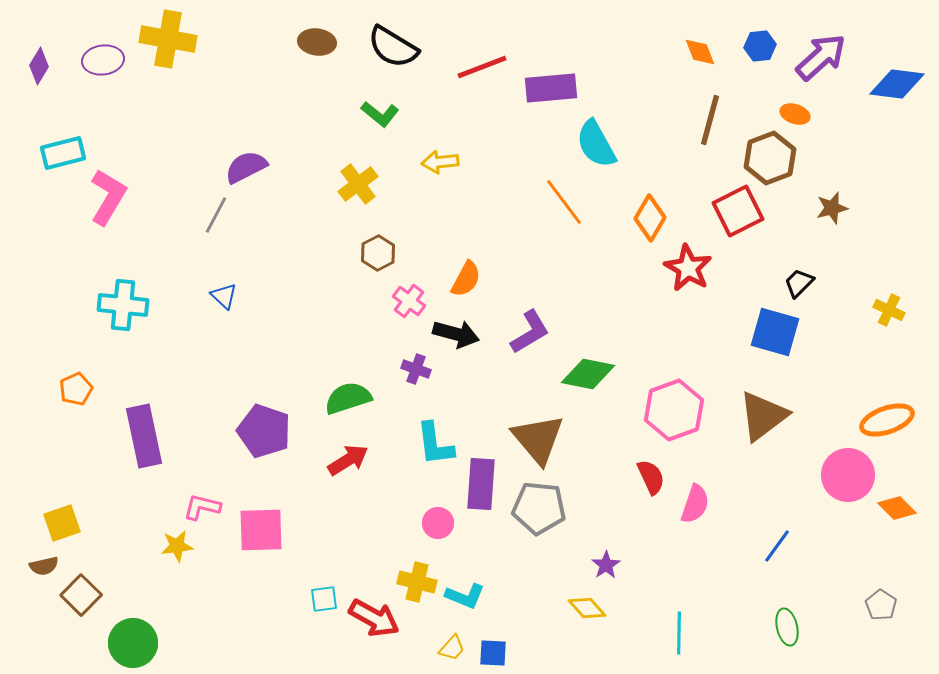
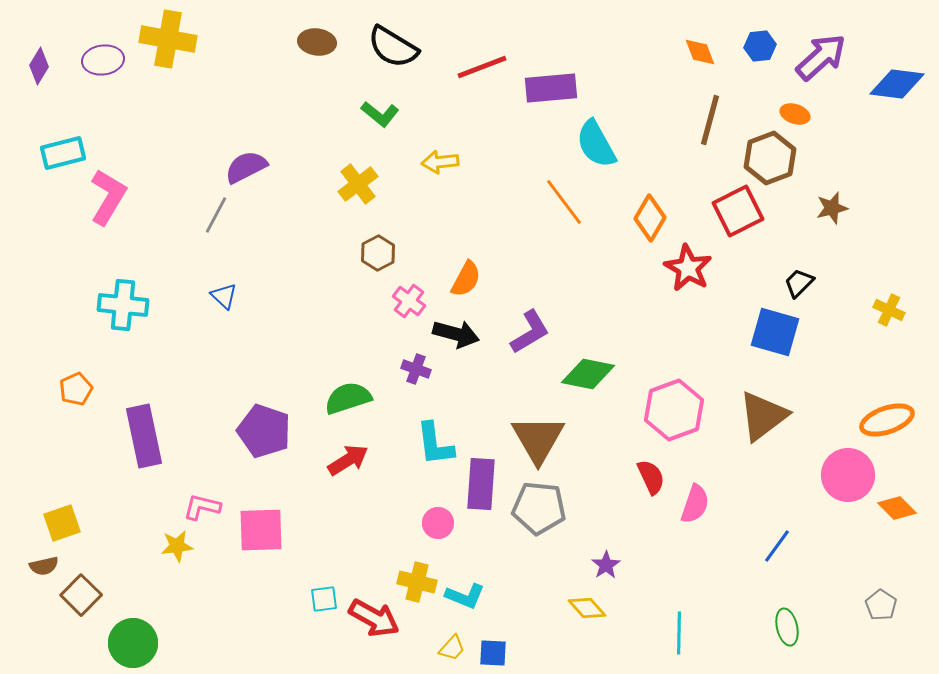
brown triangle at (538, 439): rotated 10 degrees clockwise
